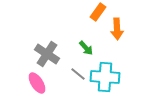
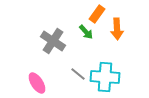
orange rectangle: moved 1 px left, 2 px down
green arrow: moved 16 px up
gray cross: moved 6 px right, 13 px up
